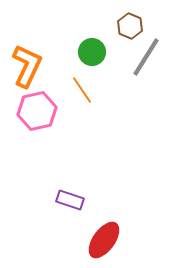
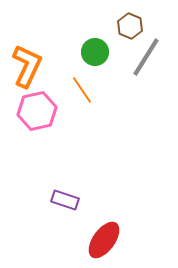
green circle: moved 3 px right
purple rectangle: moved 5 px left
